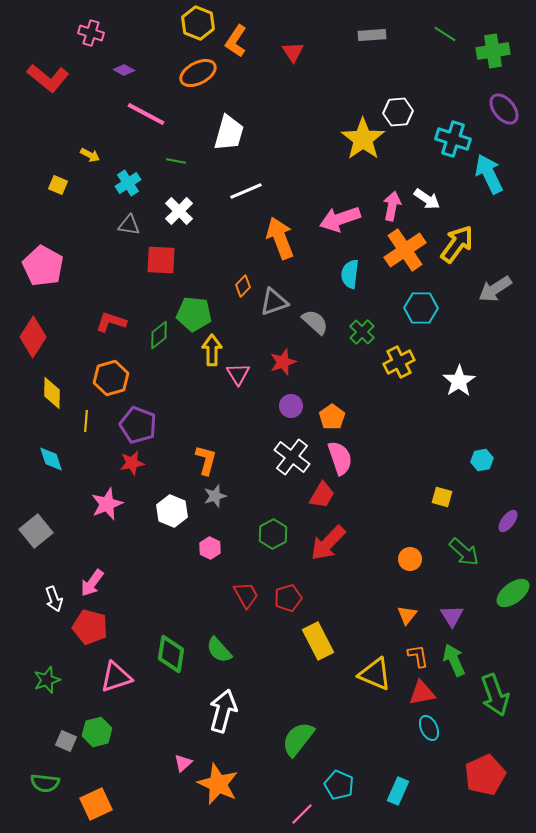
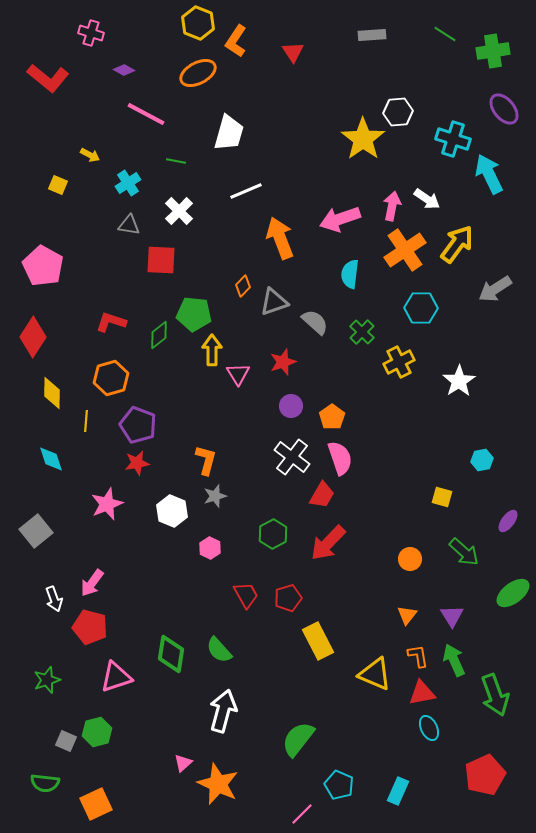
red star at (132, 463): moved 5 px right
